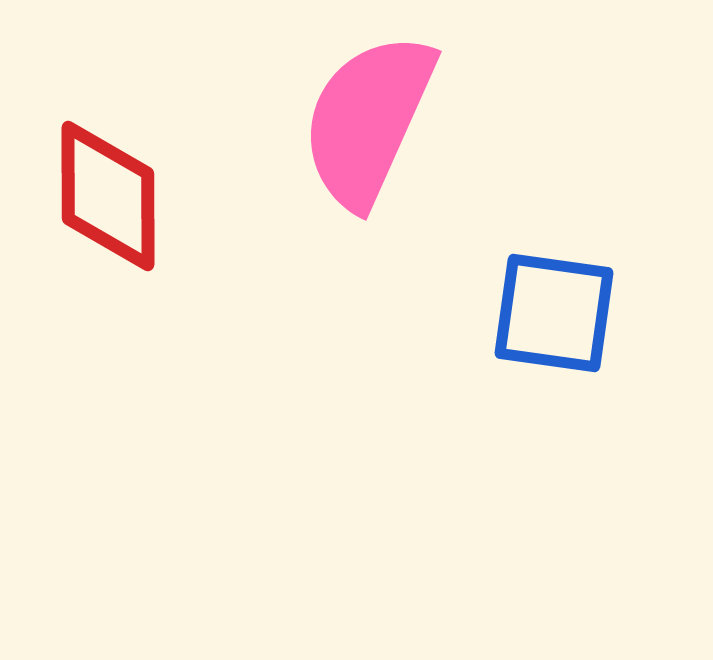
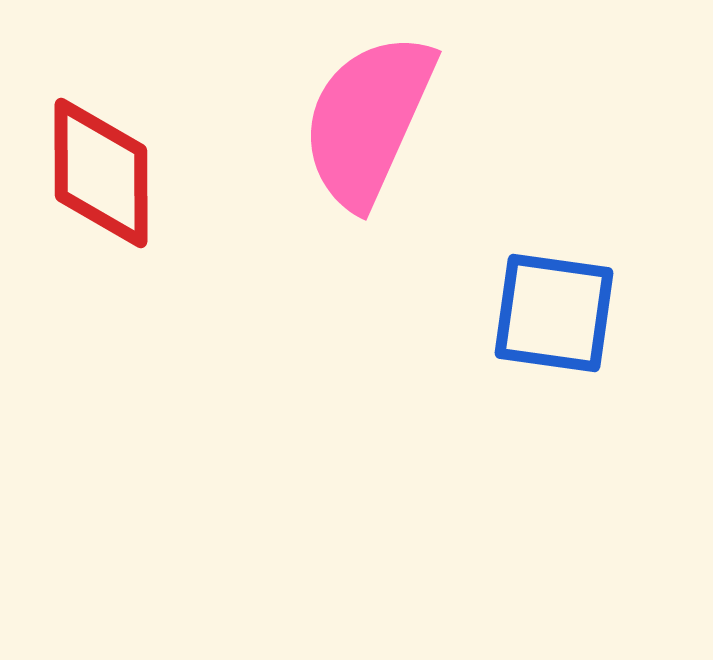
red diamond: moved 7 px left, 23 px up
